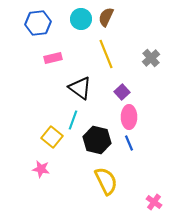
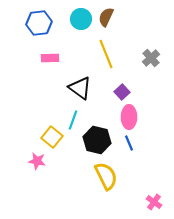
blue hexagon: moved 1 px right
pink rectangle: moved 3 px left; rotated 12 degrees clockwise
pink star: moved 4 px left, 8 px up
yellow semicircle: moved 5 px up
